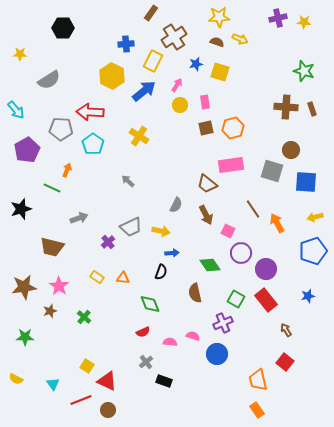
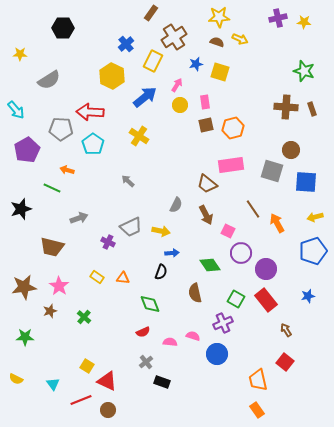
blue cross at (126, 44): rotated 35 degrees counterclockwise
blue arrow at (144, 91): moved 1 px right, 6 px down
brown square at (206, 128): moved 3 px up
orange arrow at (67, 170): rotated 96 degrees counterclockwise
purple cross at (108, 242): rotated 24 degrees counterclockwise
black rectangle at (164, 381): moved 2 px left, 1 px down
